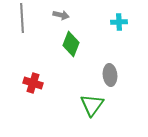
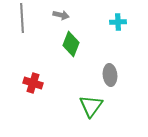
cyan cross: moved 1 px left
green triangle: moved 1 px left, 1 px down
